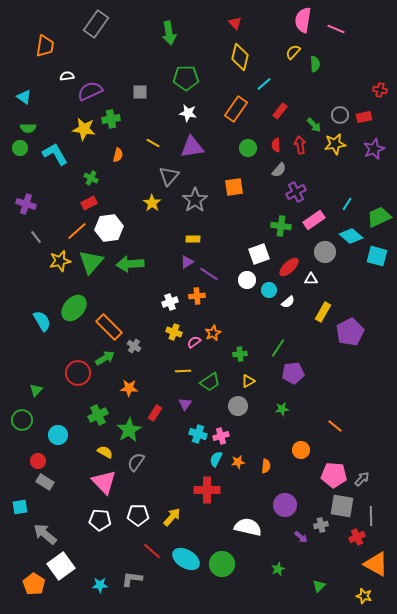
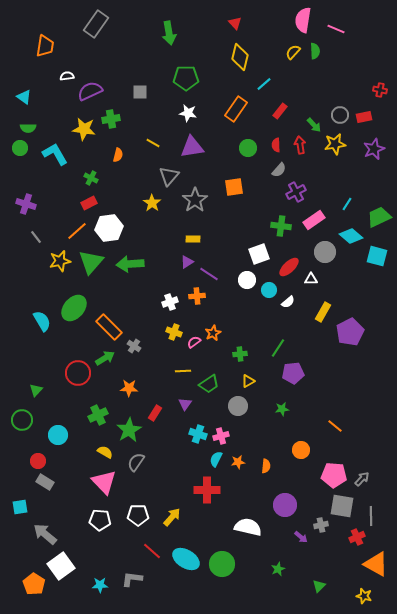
green semicircle at (315, 64): moved 13 px up
green trapezoid at (210, 382): moved 1 px left, 2 px down
